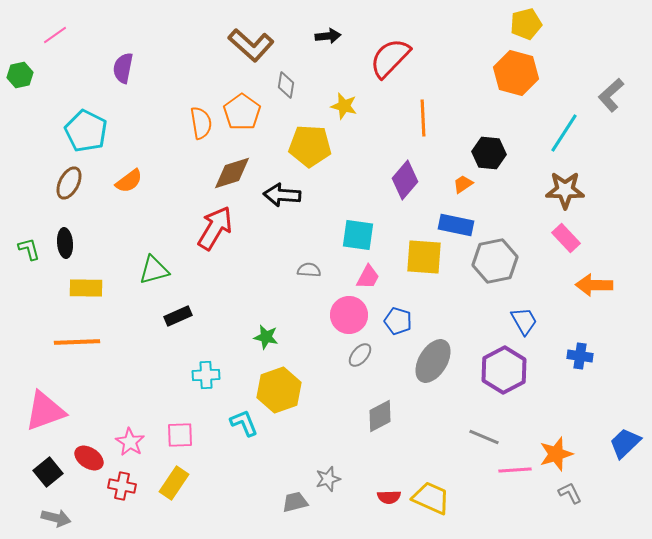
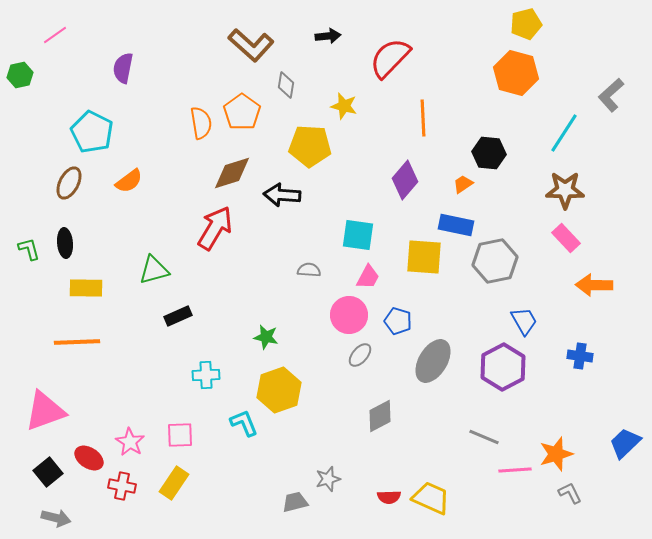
cyan pentagon at (86, 131): moved 6 px right, 1 px down
purple hexagon at (504, 370): moved 1 px left, 3 px up
